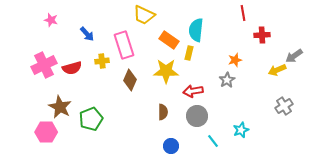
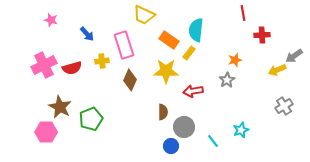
yellow rectangle: rotated 24 degrees clockwise
gray circle: moved 13 px left, 11 px down
